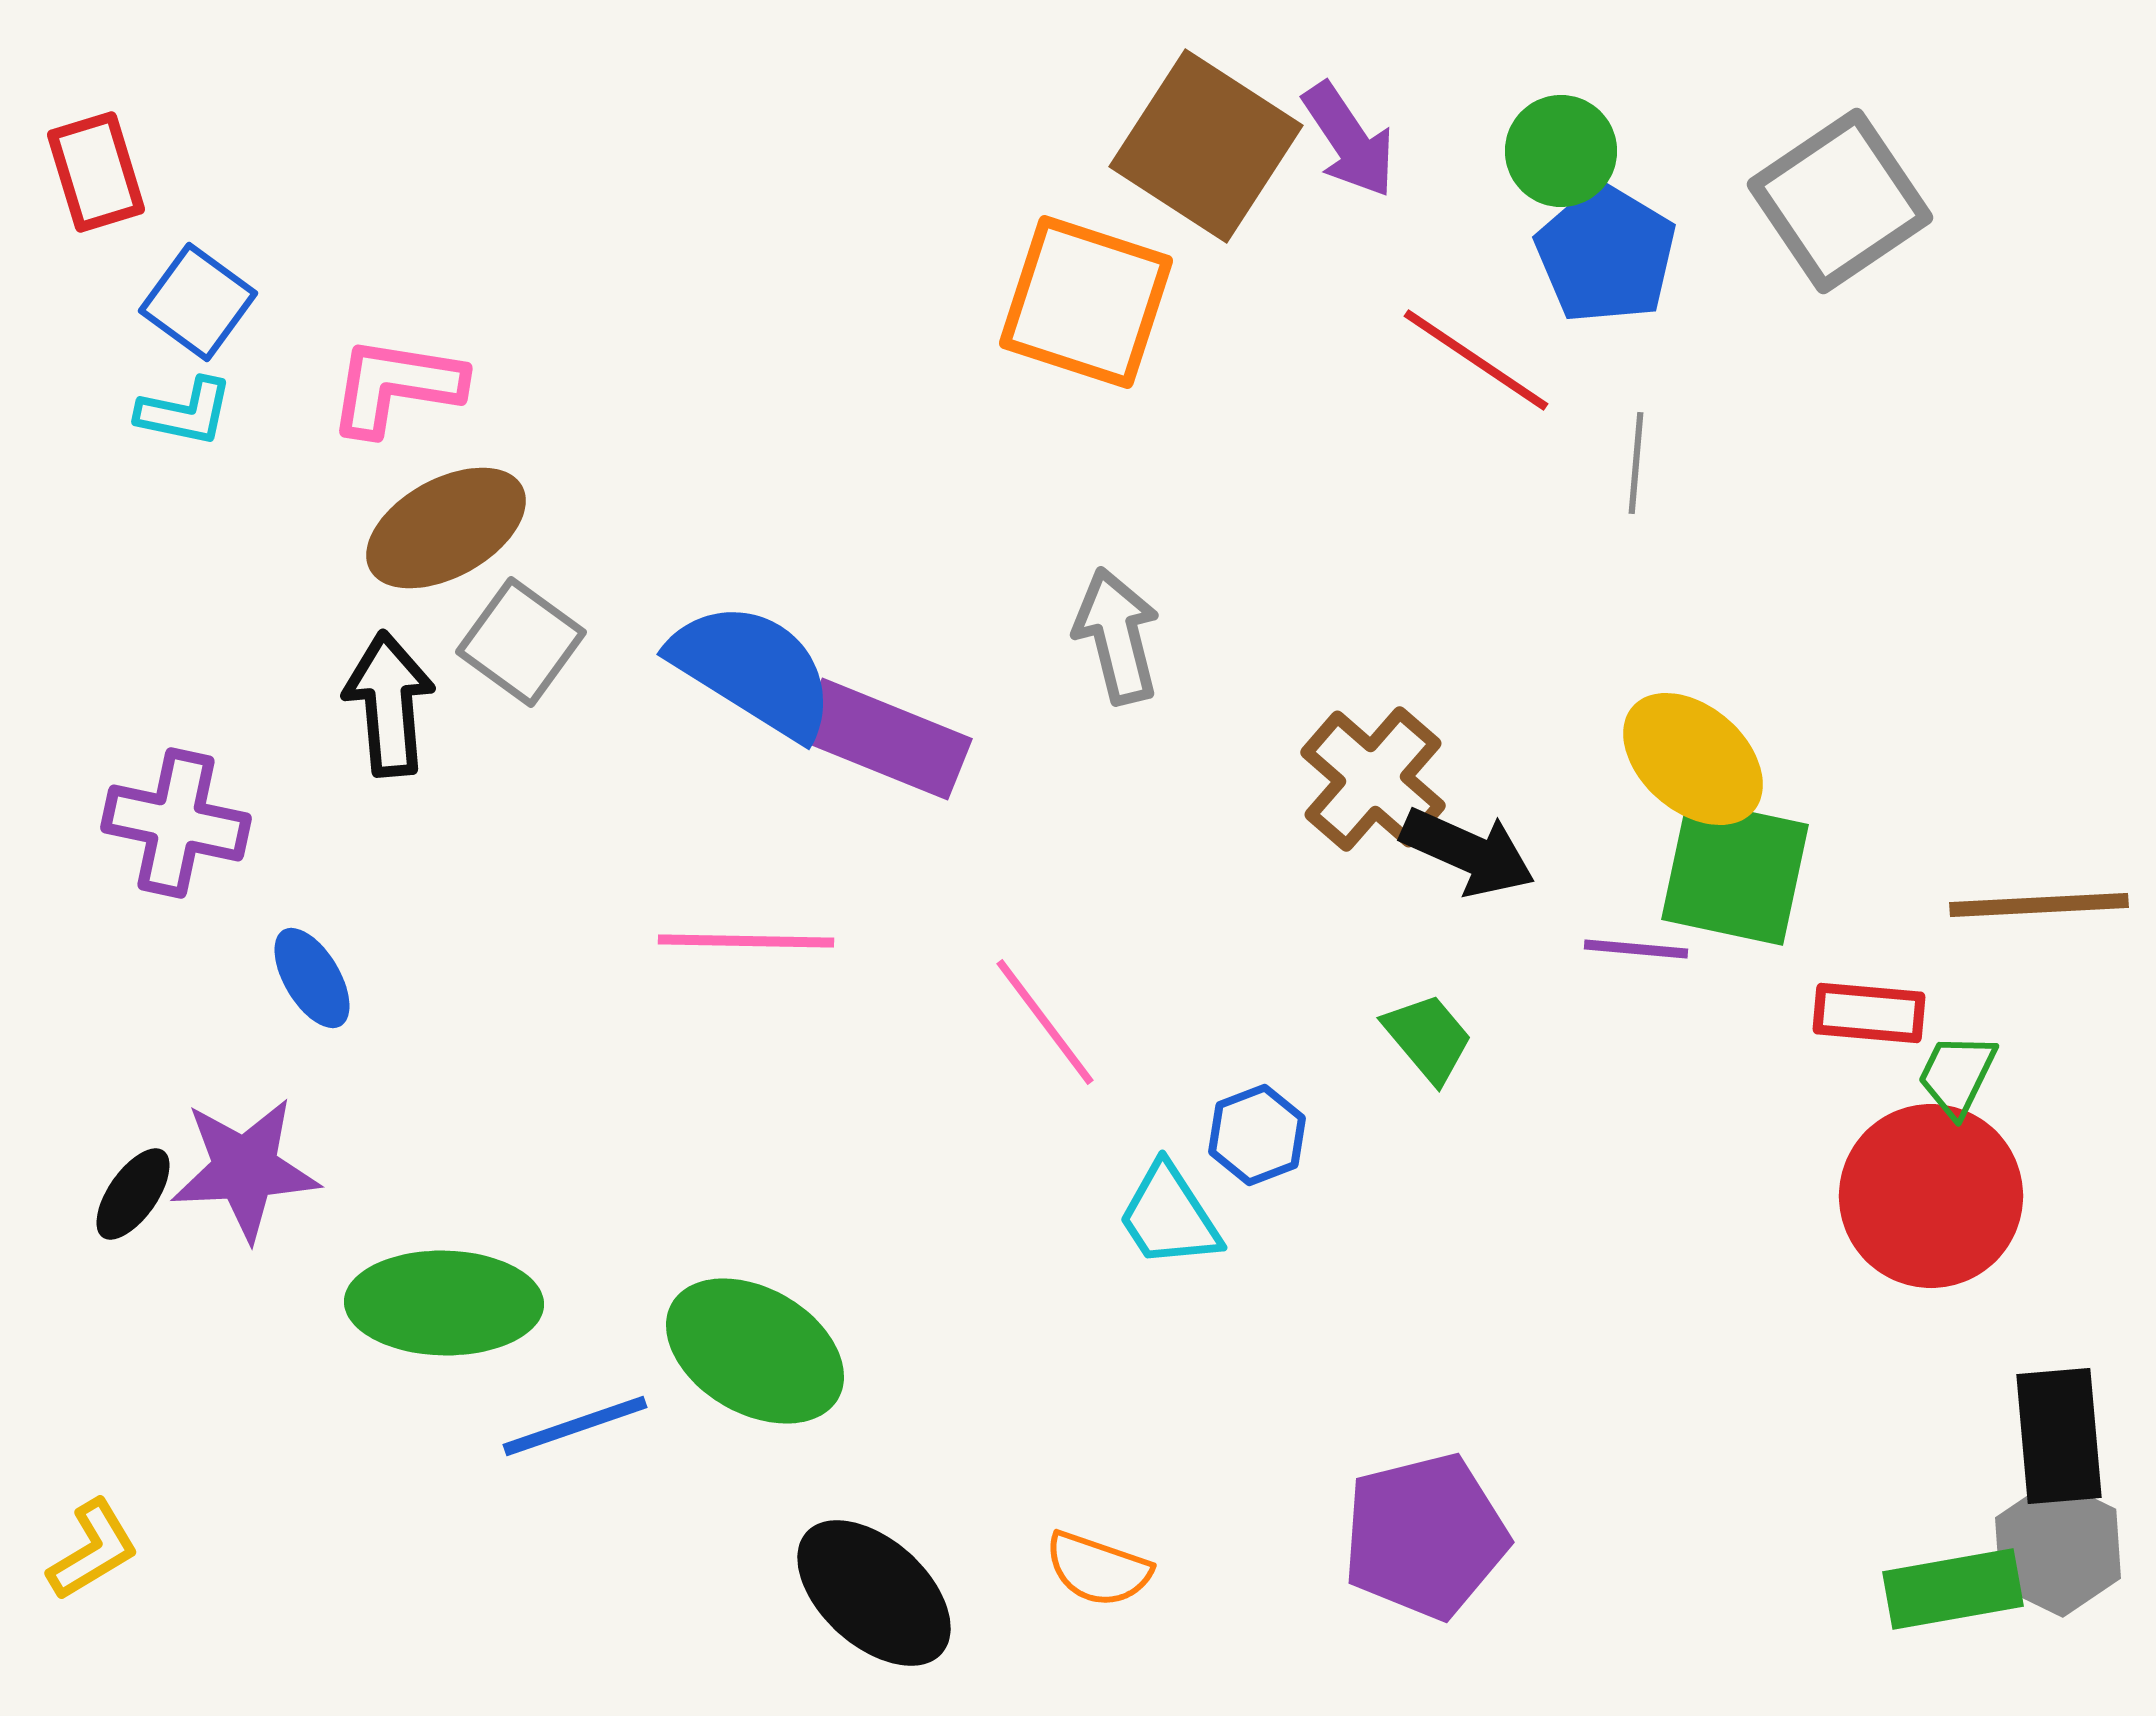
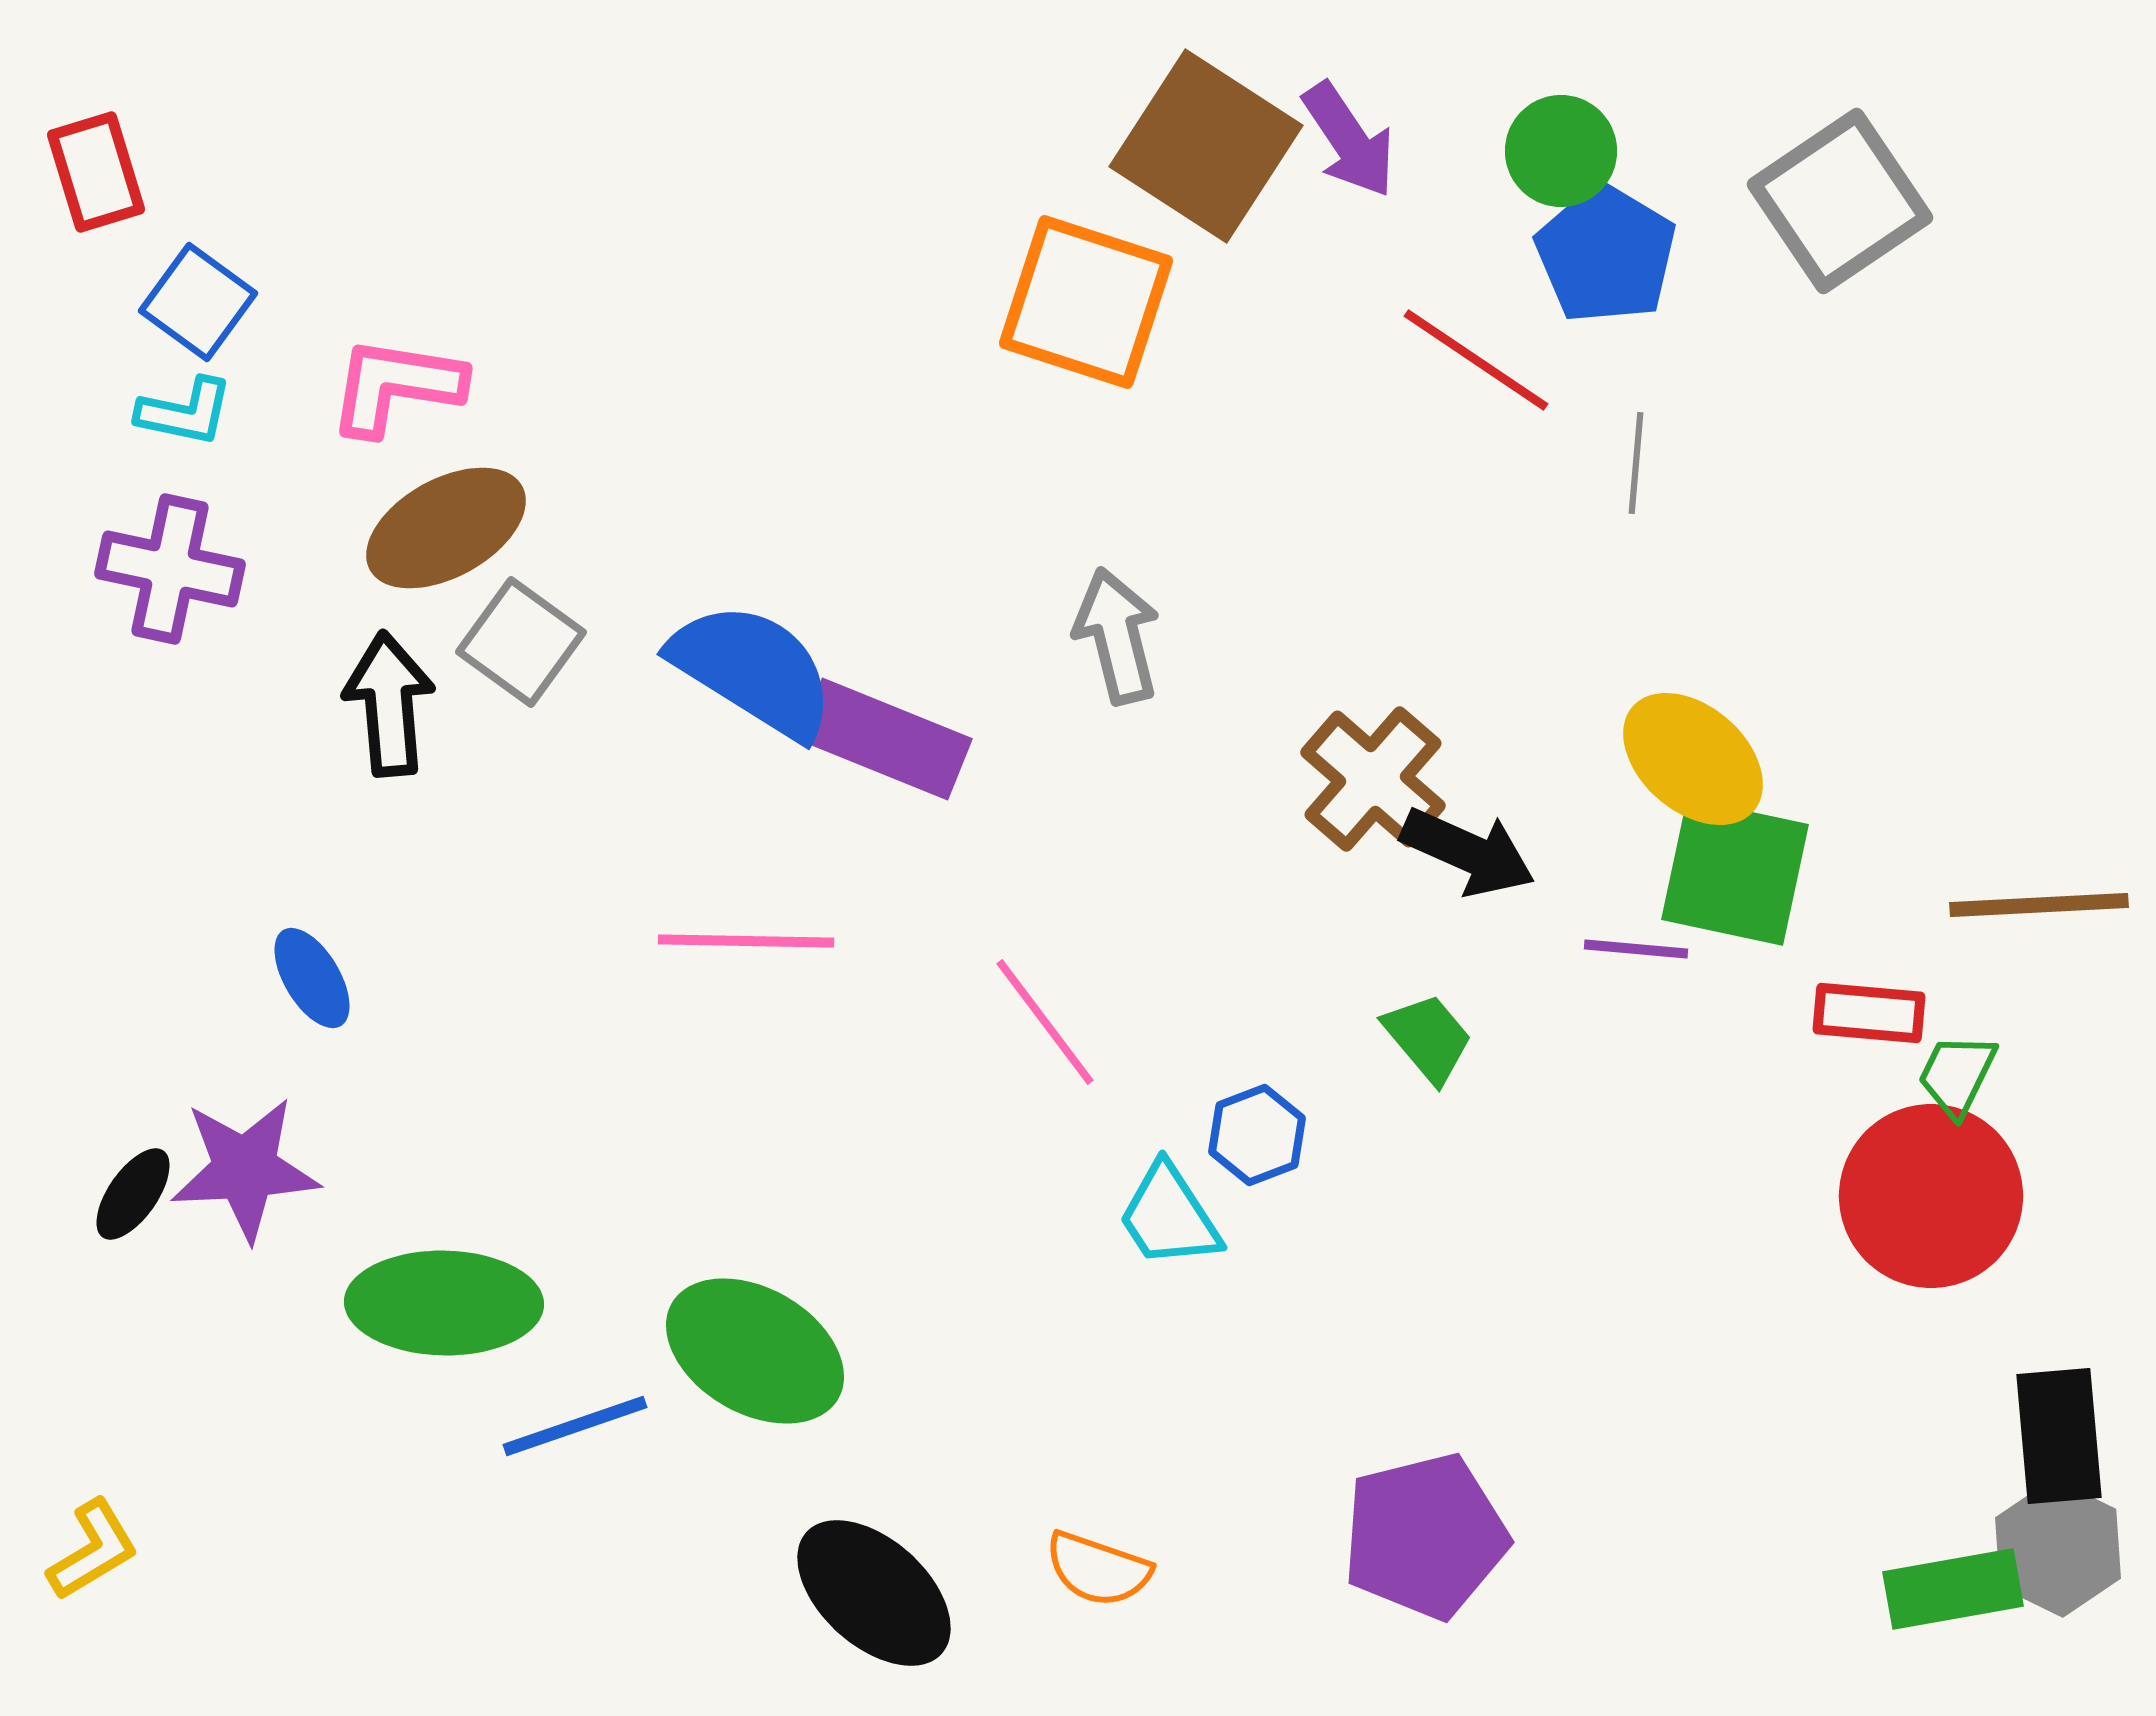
purple cross at (176, 823): moved 6 px left, 254 px up
